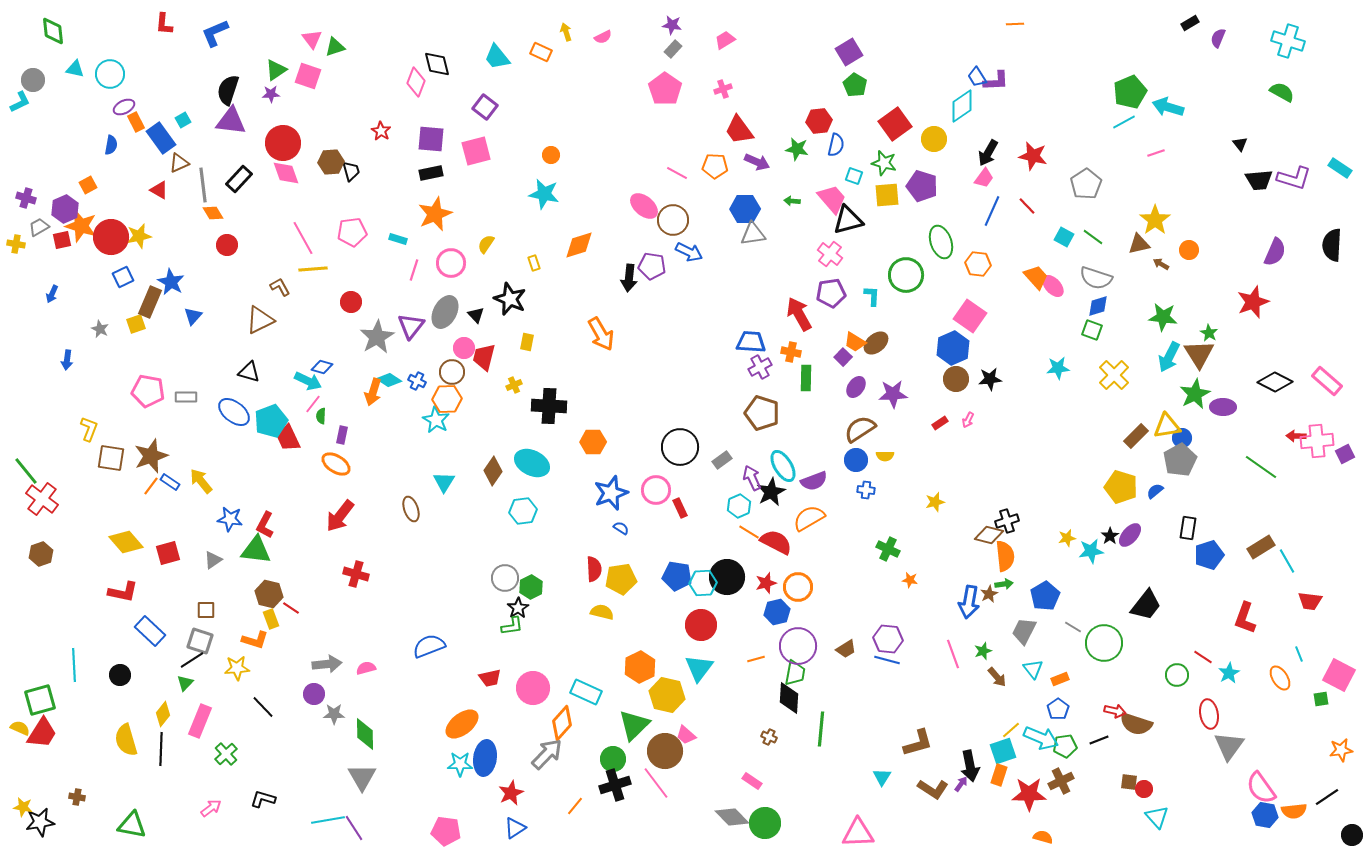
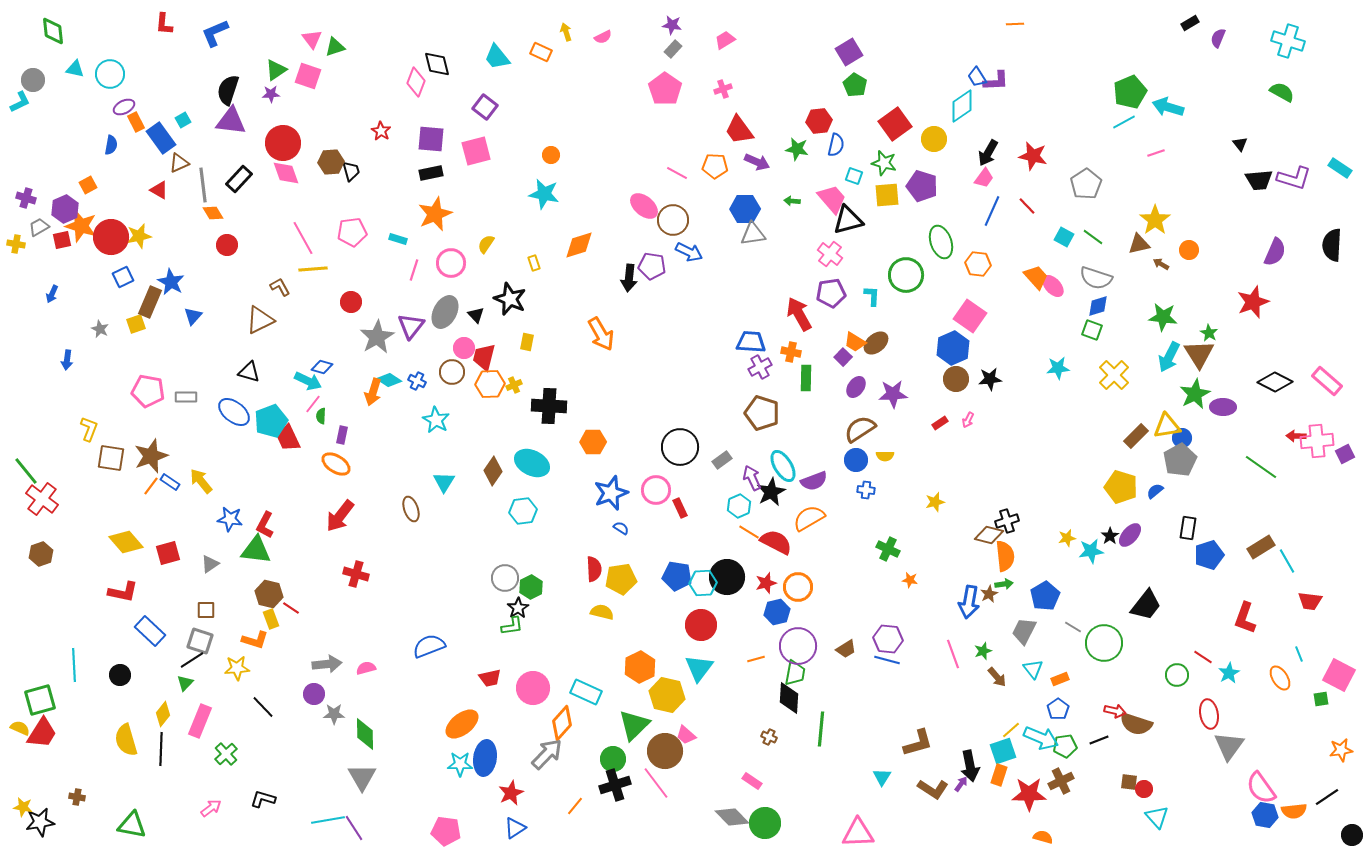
orange hexagon at (447, 399): moved 43 px right, 15 px up
gray triangle at (213, 560): moved 3 px left, 4 px down
